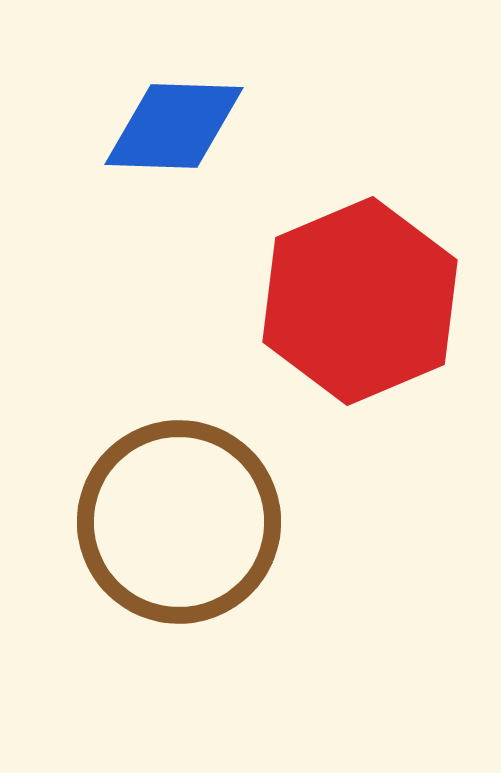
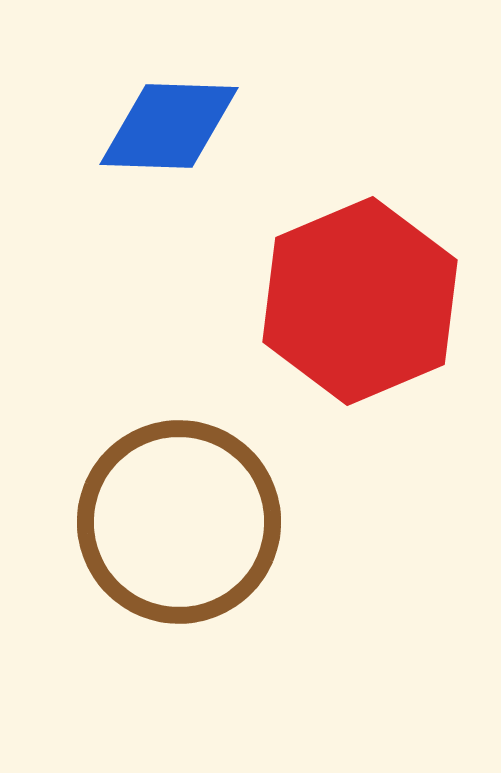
blue diamond: moved 5 px left
